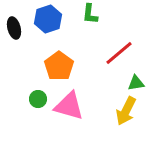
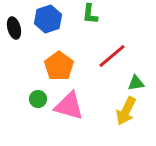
red line: moved 7 px left, 3 px down
